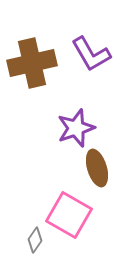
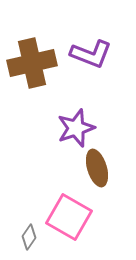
purple L-shape: rotated 39 degrees counterclockwise
pink square: moved 2 px down
gray diamond: moved 6 px left, 3 px up
